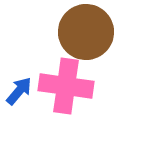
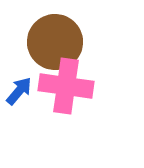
brown circle: moved 31 px left, 10 px down
